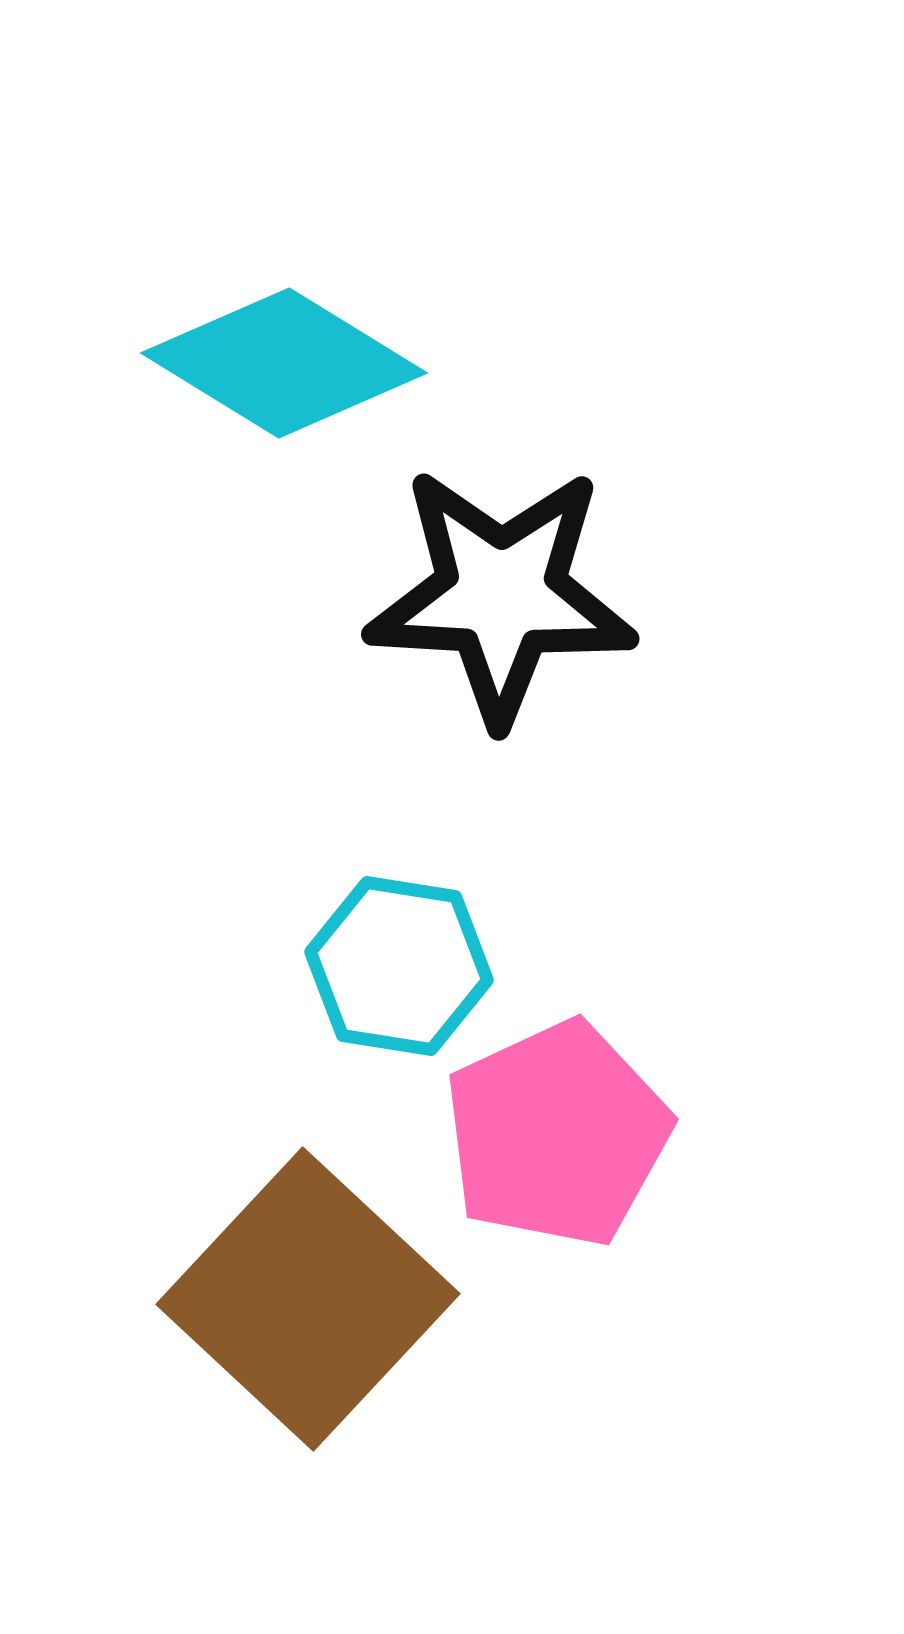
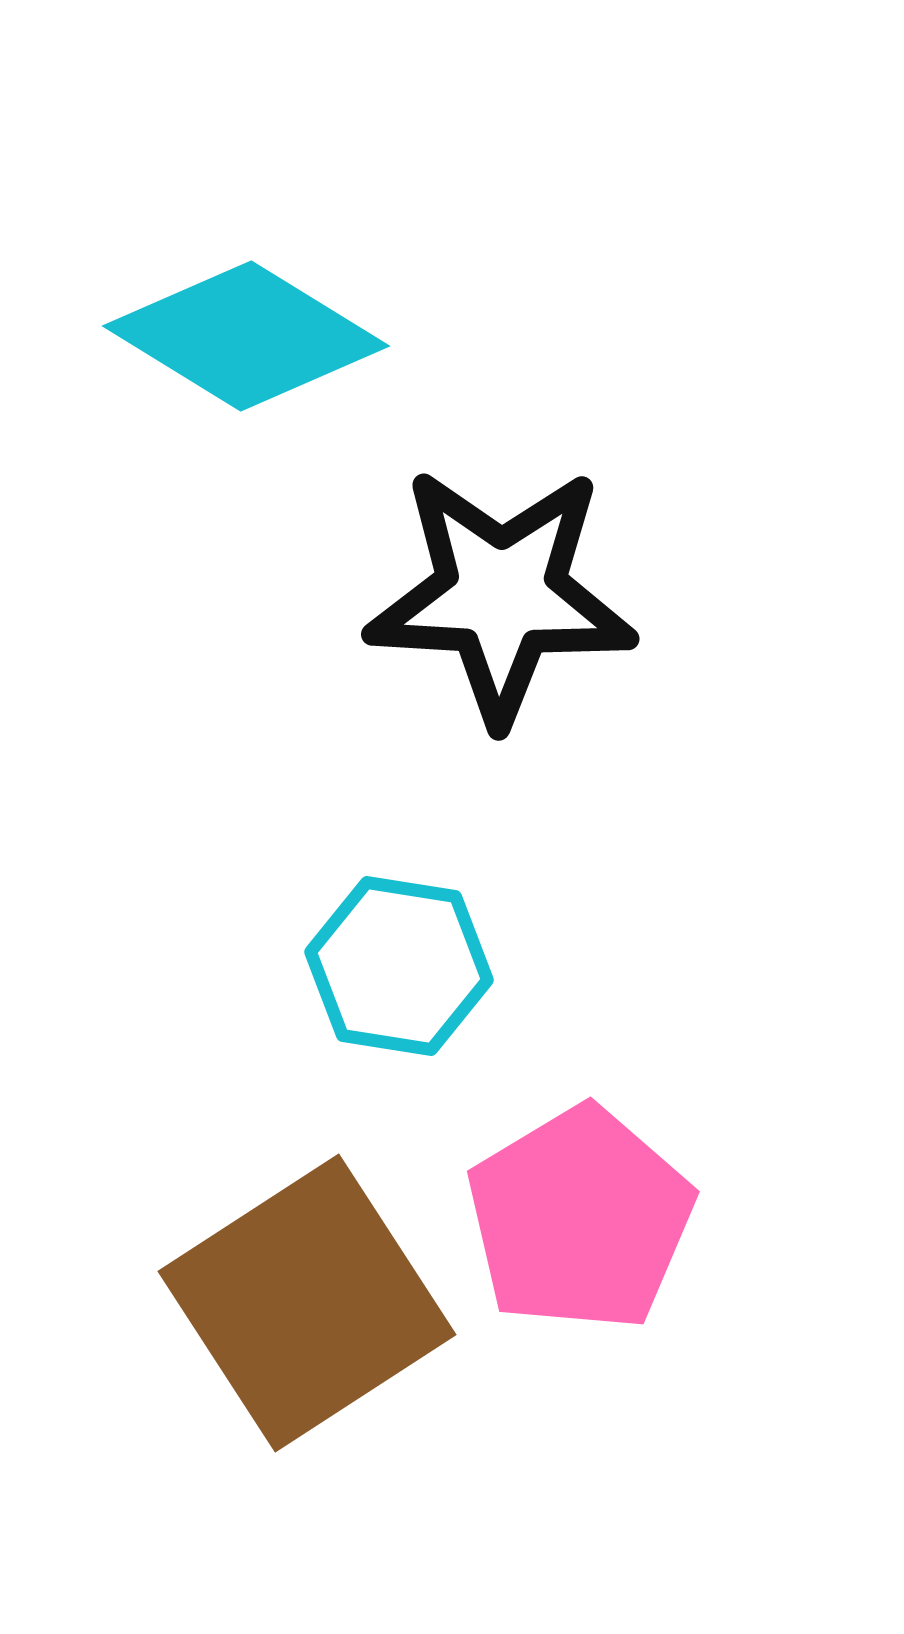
cyan diamond: moved 38 px left, 27 px up
pink pentagon: moved 23 px right, 85 px down; rotated 6 degrees counterclockwise
brown square: moved 1 px left, 4 px down; rotated 14 degrees clockwise
